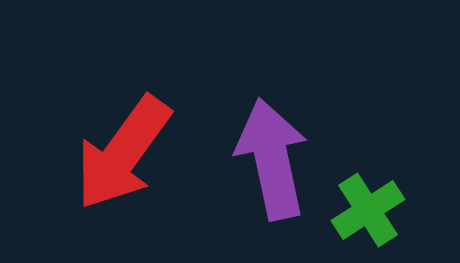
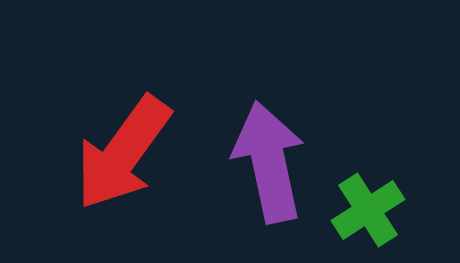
purple arrow: moved 3 px left, 3 px down
